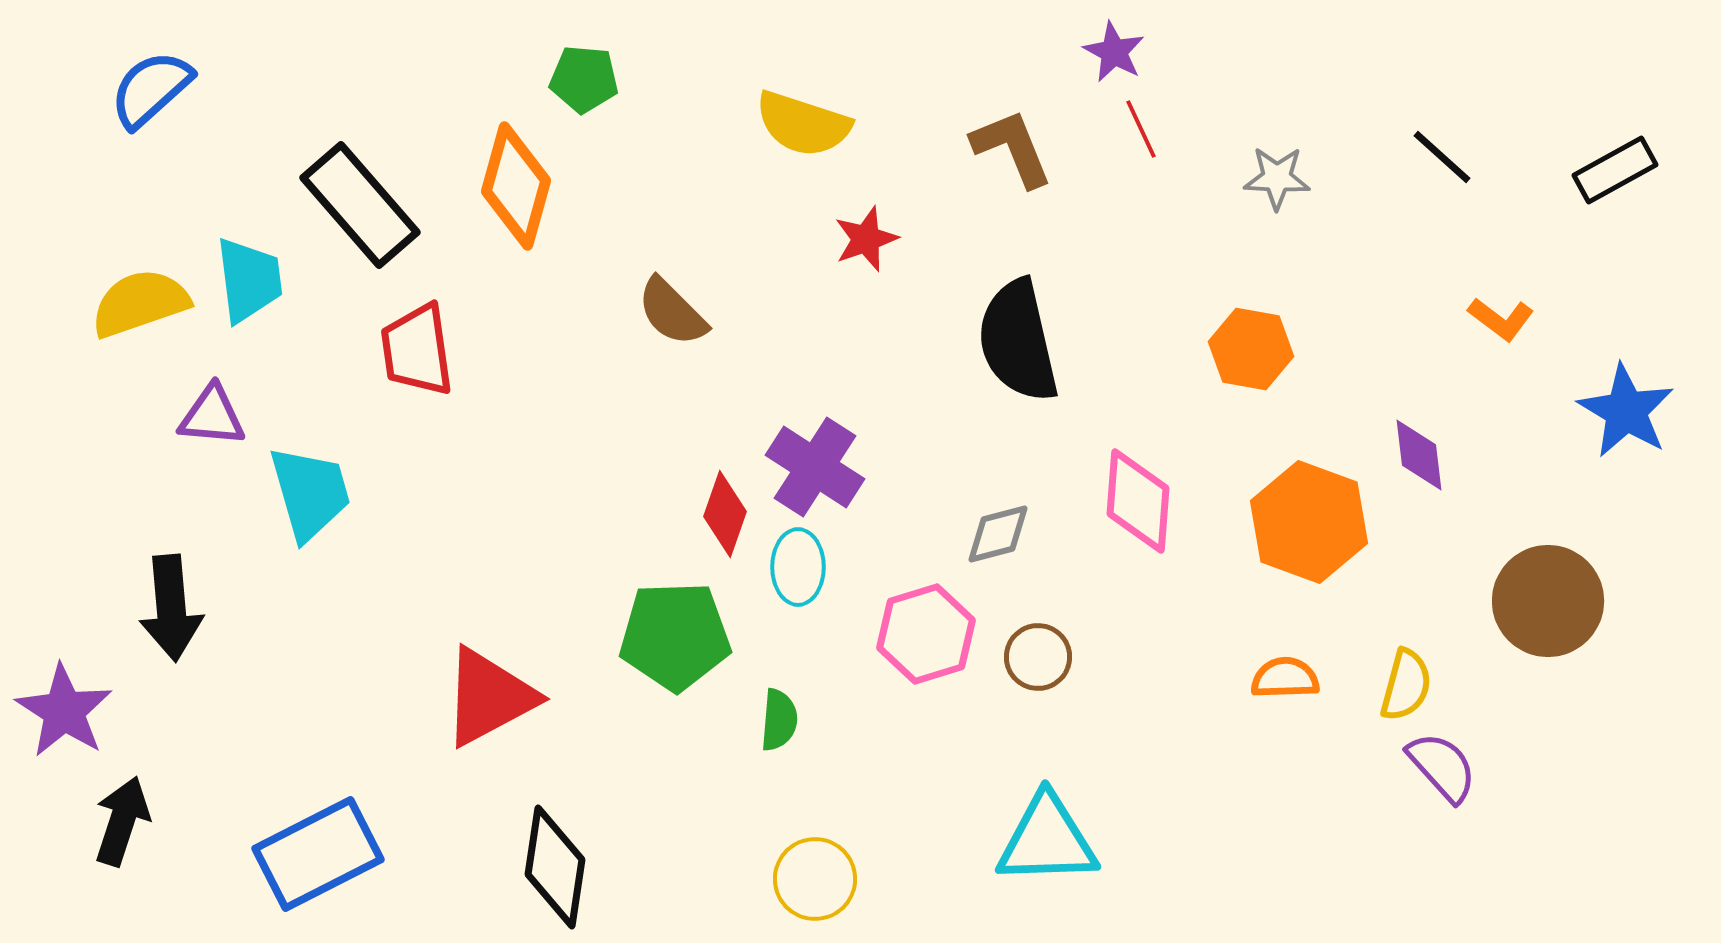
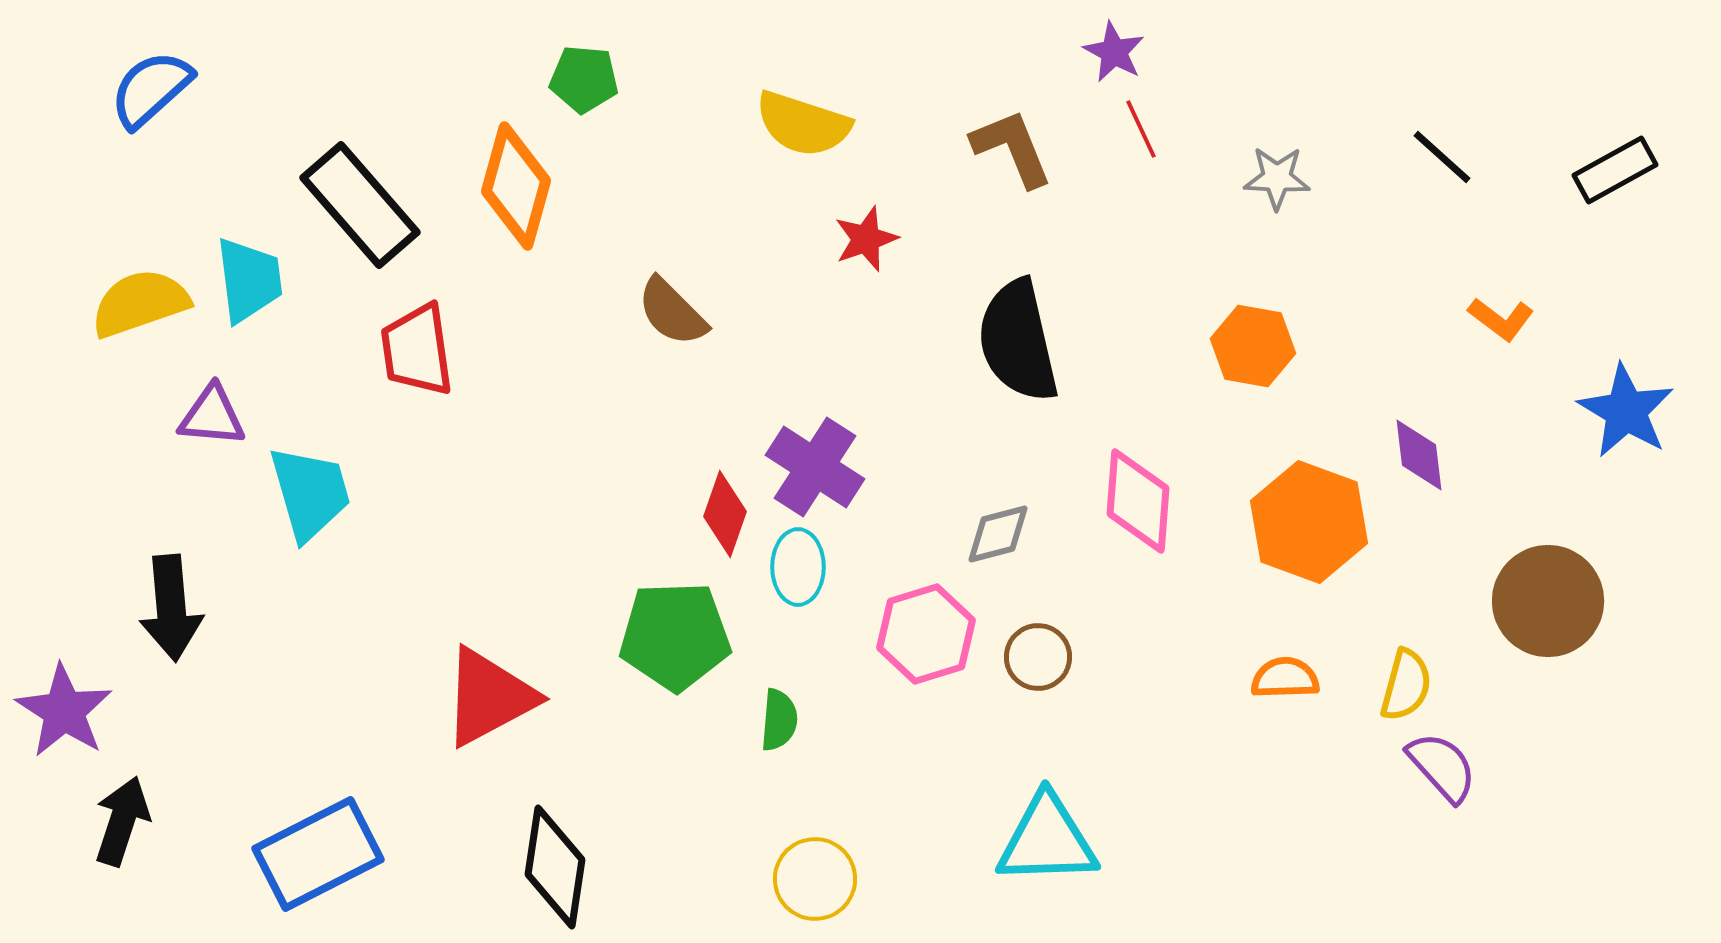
orange hexagon at (1251, 349): moved 2 px right, 3 px up
